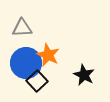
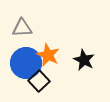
black star: moved 15 px up
black square: moved 2 px right
